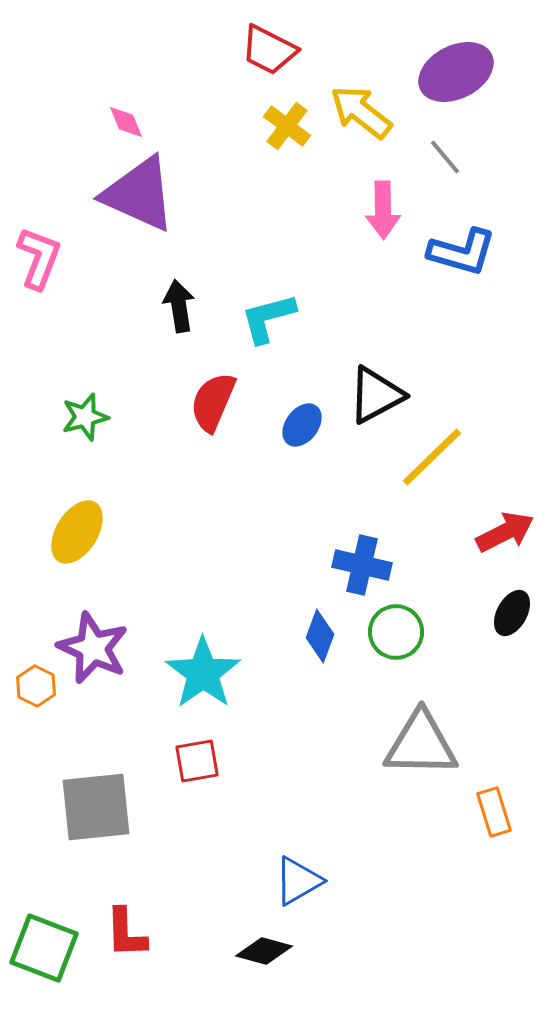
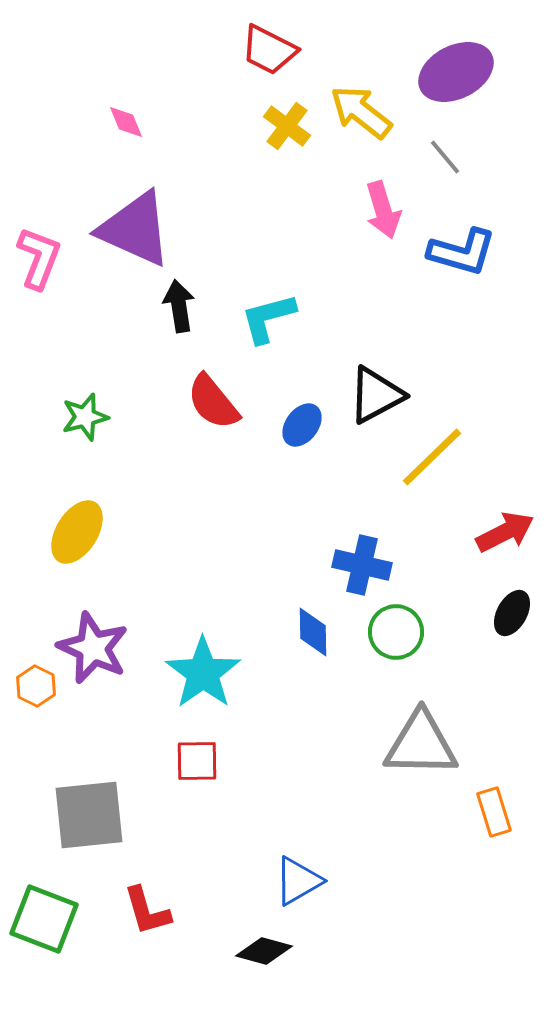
purple triangle: moved 4 px left, 35 px down
pink arrow: rotated 16 degrees counterclockwise
red semicircle: rotated 62 degrees counterclockwise
blue diamond: moved 7 px left, 4 px up; rotated 21 degrees counterclockwise
red square: rotated 9 degrees clockwise
gray square: moved 7 px left, 8 px down
red L-shape: moved 21 px right, 22 px up; rotated 14 degrees counterclockwise
green square: moved 29 px up
